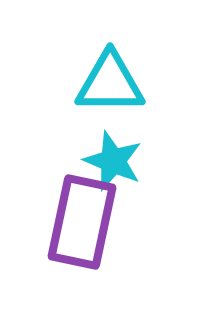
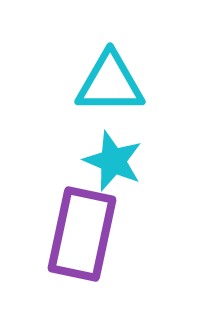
purple rectangle: moved 12 px down
